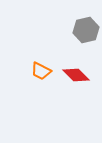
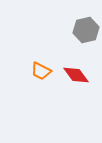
red diamond: rotated 8 degrees clockwise
